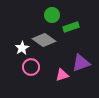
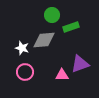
gray diamond: rotated 40 degrees counterclockwise
white star: rotated 24 degrees counterclockwise
purple triangle: moved 1 px left, 1 px down
pink circle: moved 6 px left, 5 px down
pink triangle: rotated 16 degrees clockwise
